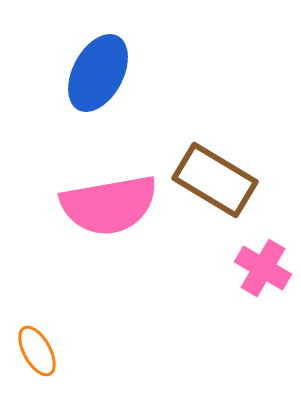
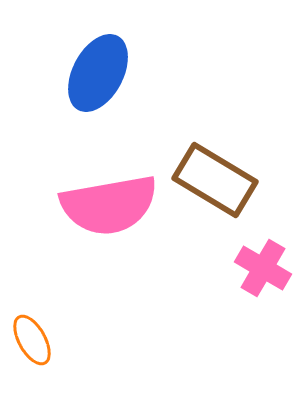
orange ellipse: moved 5 px left, 11 px up
